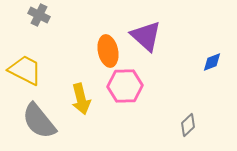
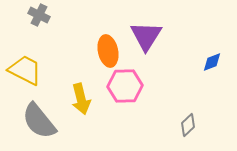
purple triangle: rotated 20 degrees clockwise
